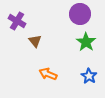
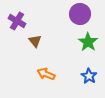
green star: moved 2 px right
orange arrow: moved 2 px left
